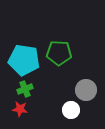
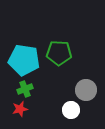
red star: rotated 21 degrees counterclockwise
